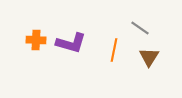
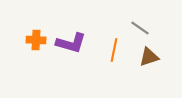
brown triangle: rotated 40 degrees clockwise
